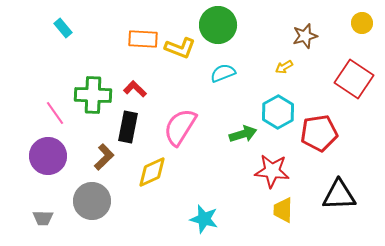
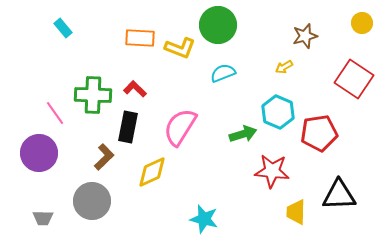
orange rectangle: moved 3 px left, 1 px up
cyan hexagon: rotated 8 degrees counterclockwise
purple circle: moved 9 px left, 3 px up
yellow trapezoid: moved 13 px right, 2 px down
